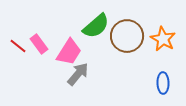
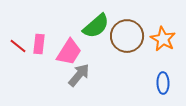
pink rectangle: rotated 42 degrees clockwise
gray arrow: moved 1 px right, 1 px down
